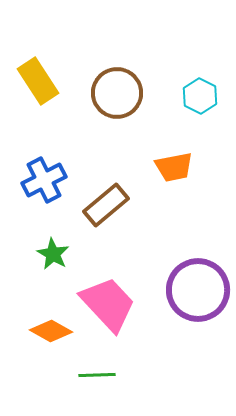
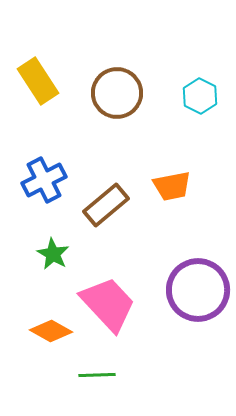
orange trapezoid: moved 2 px left, 19 px down
